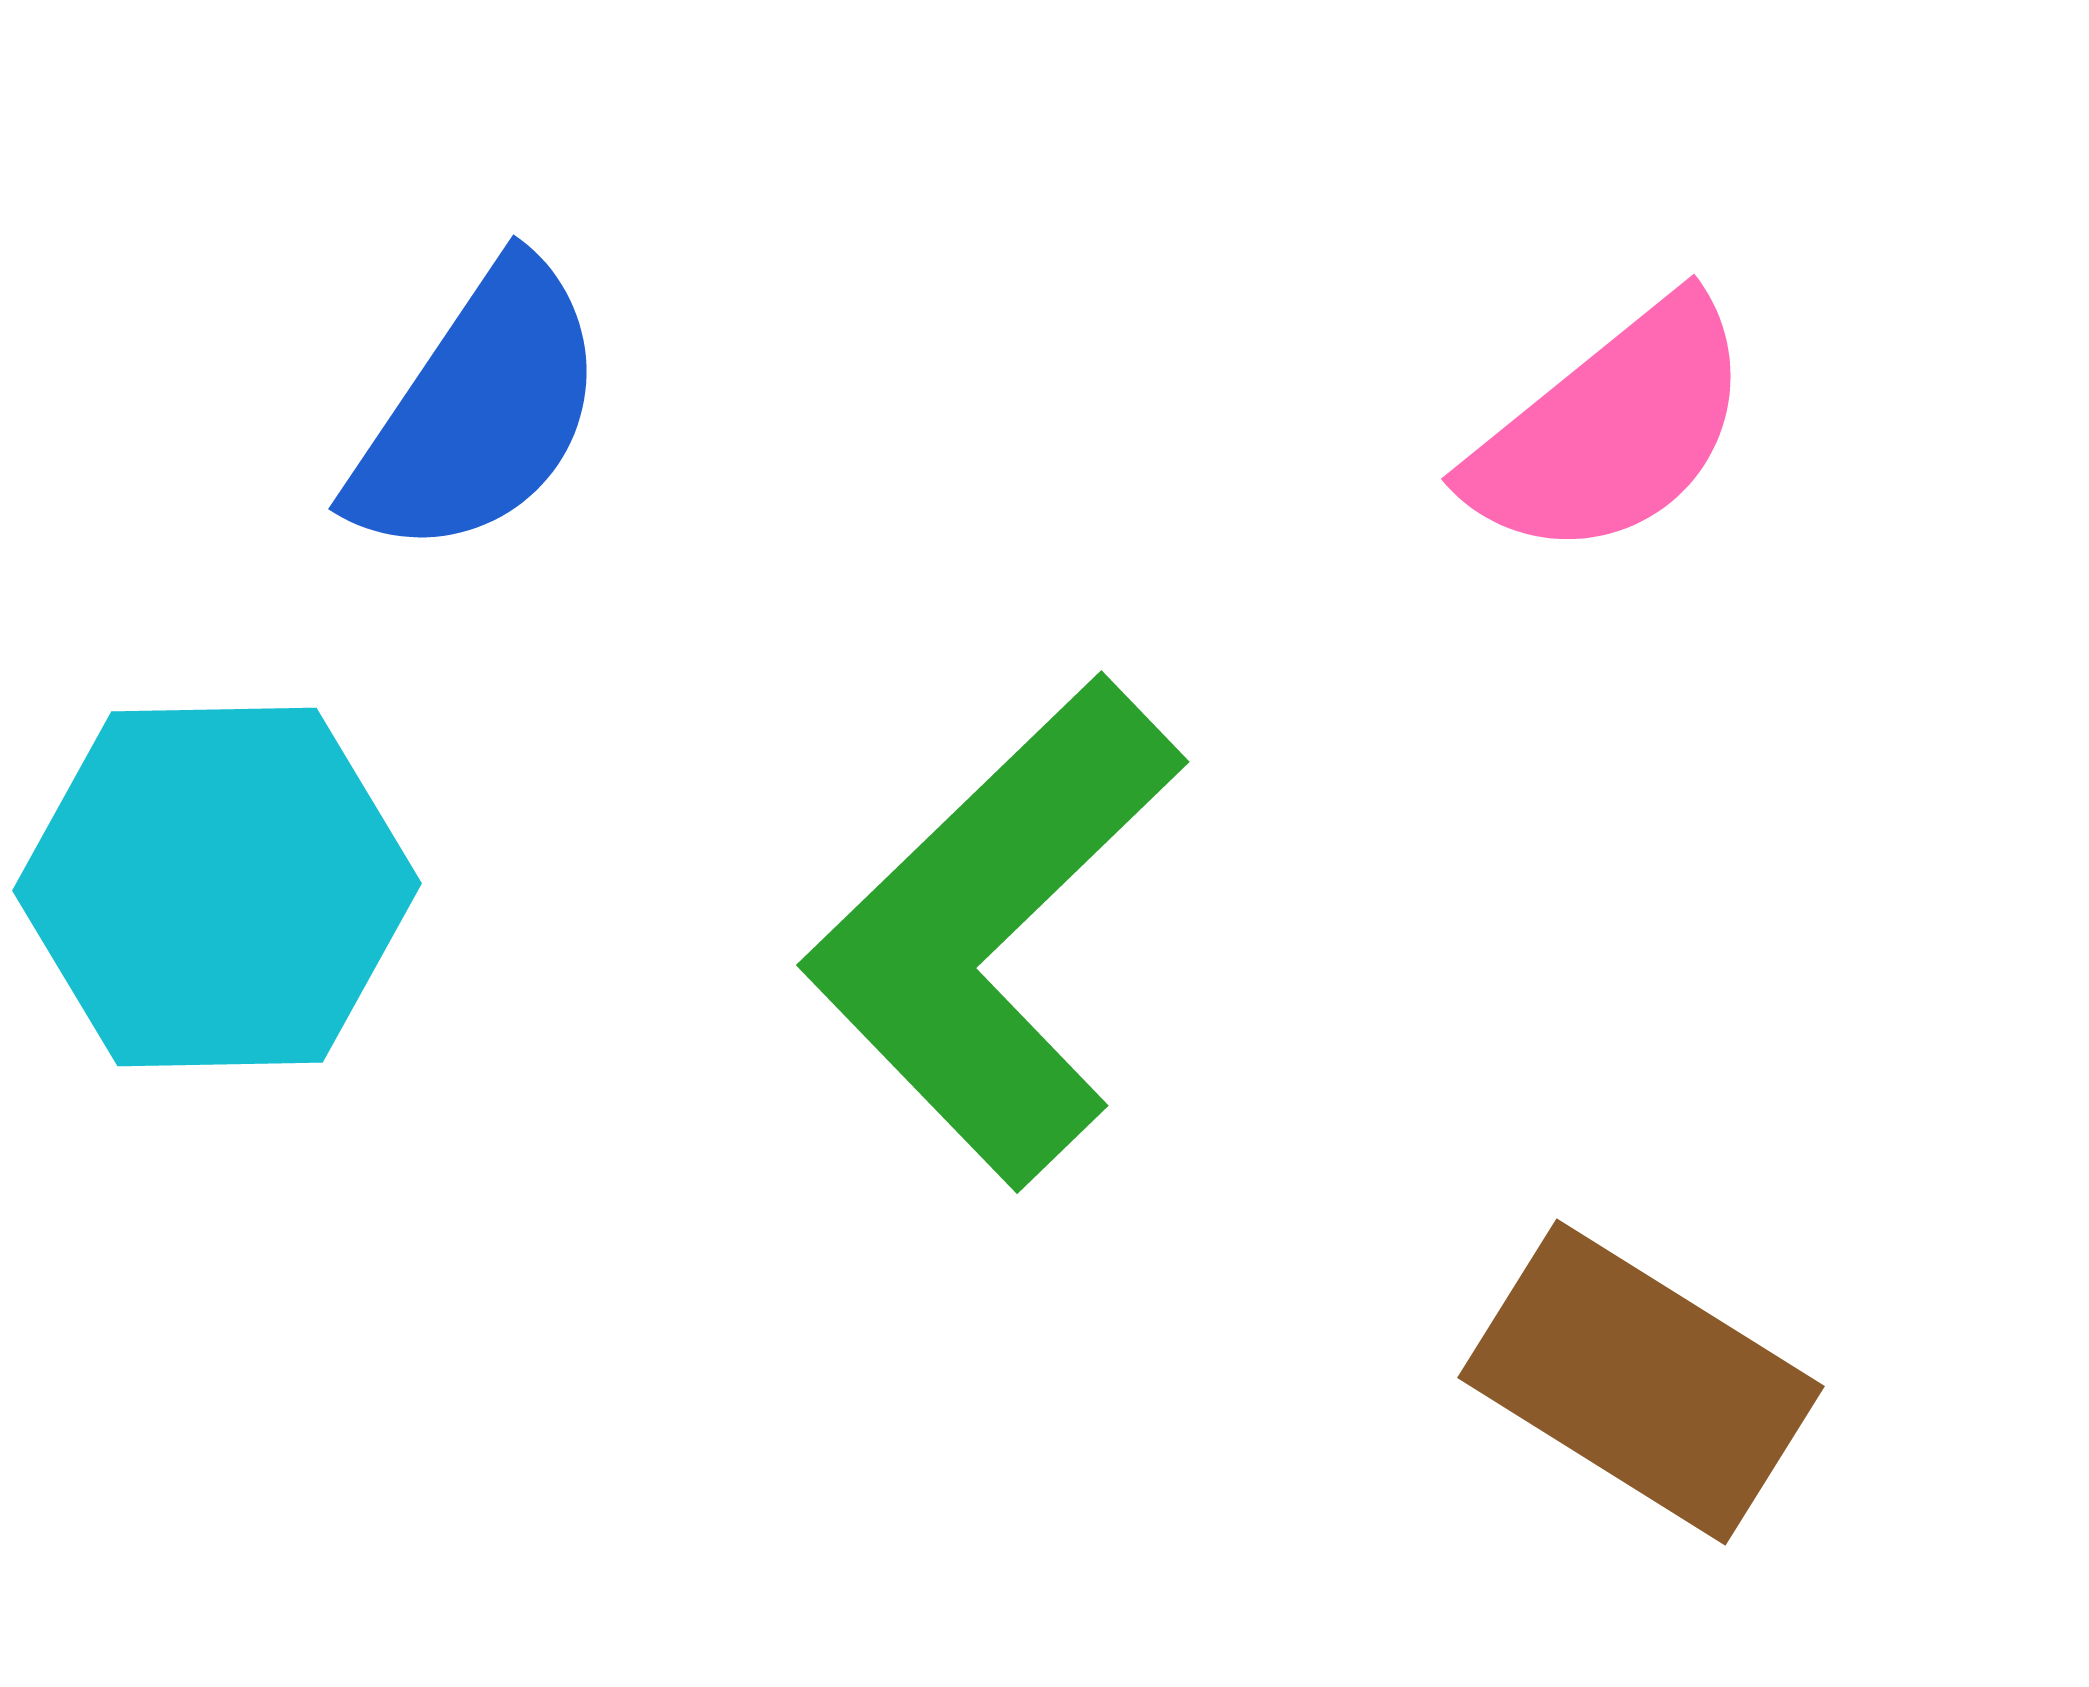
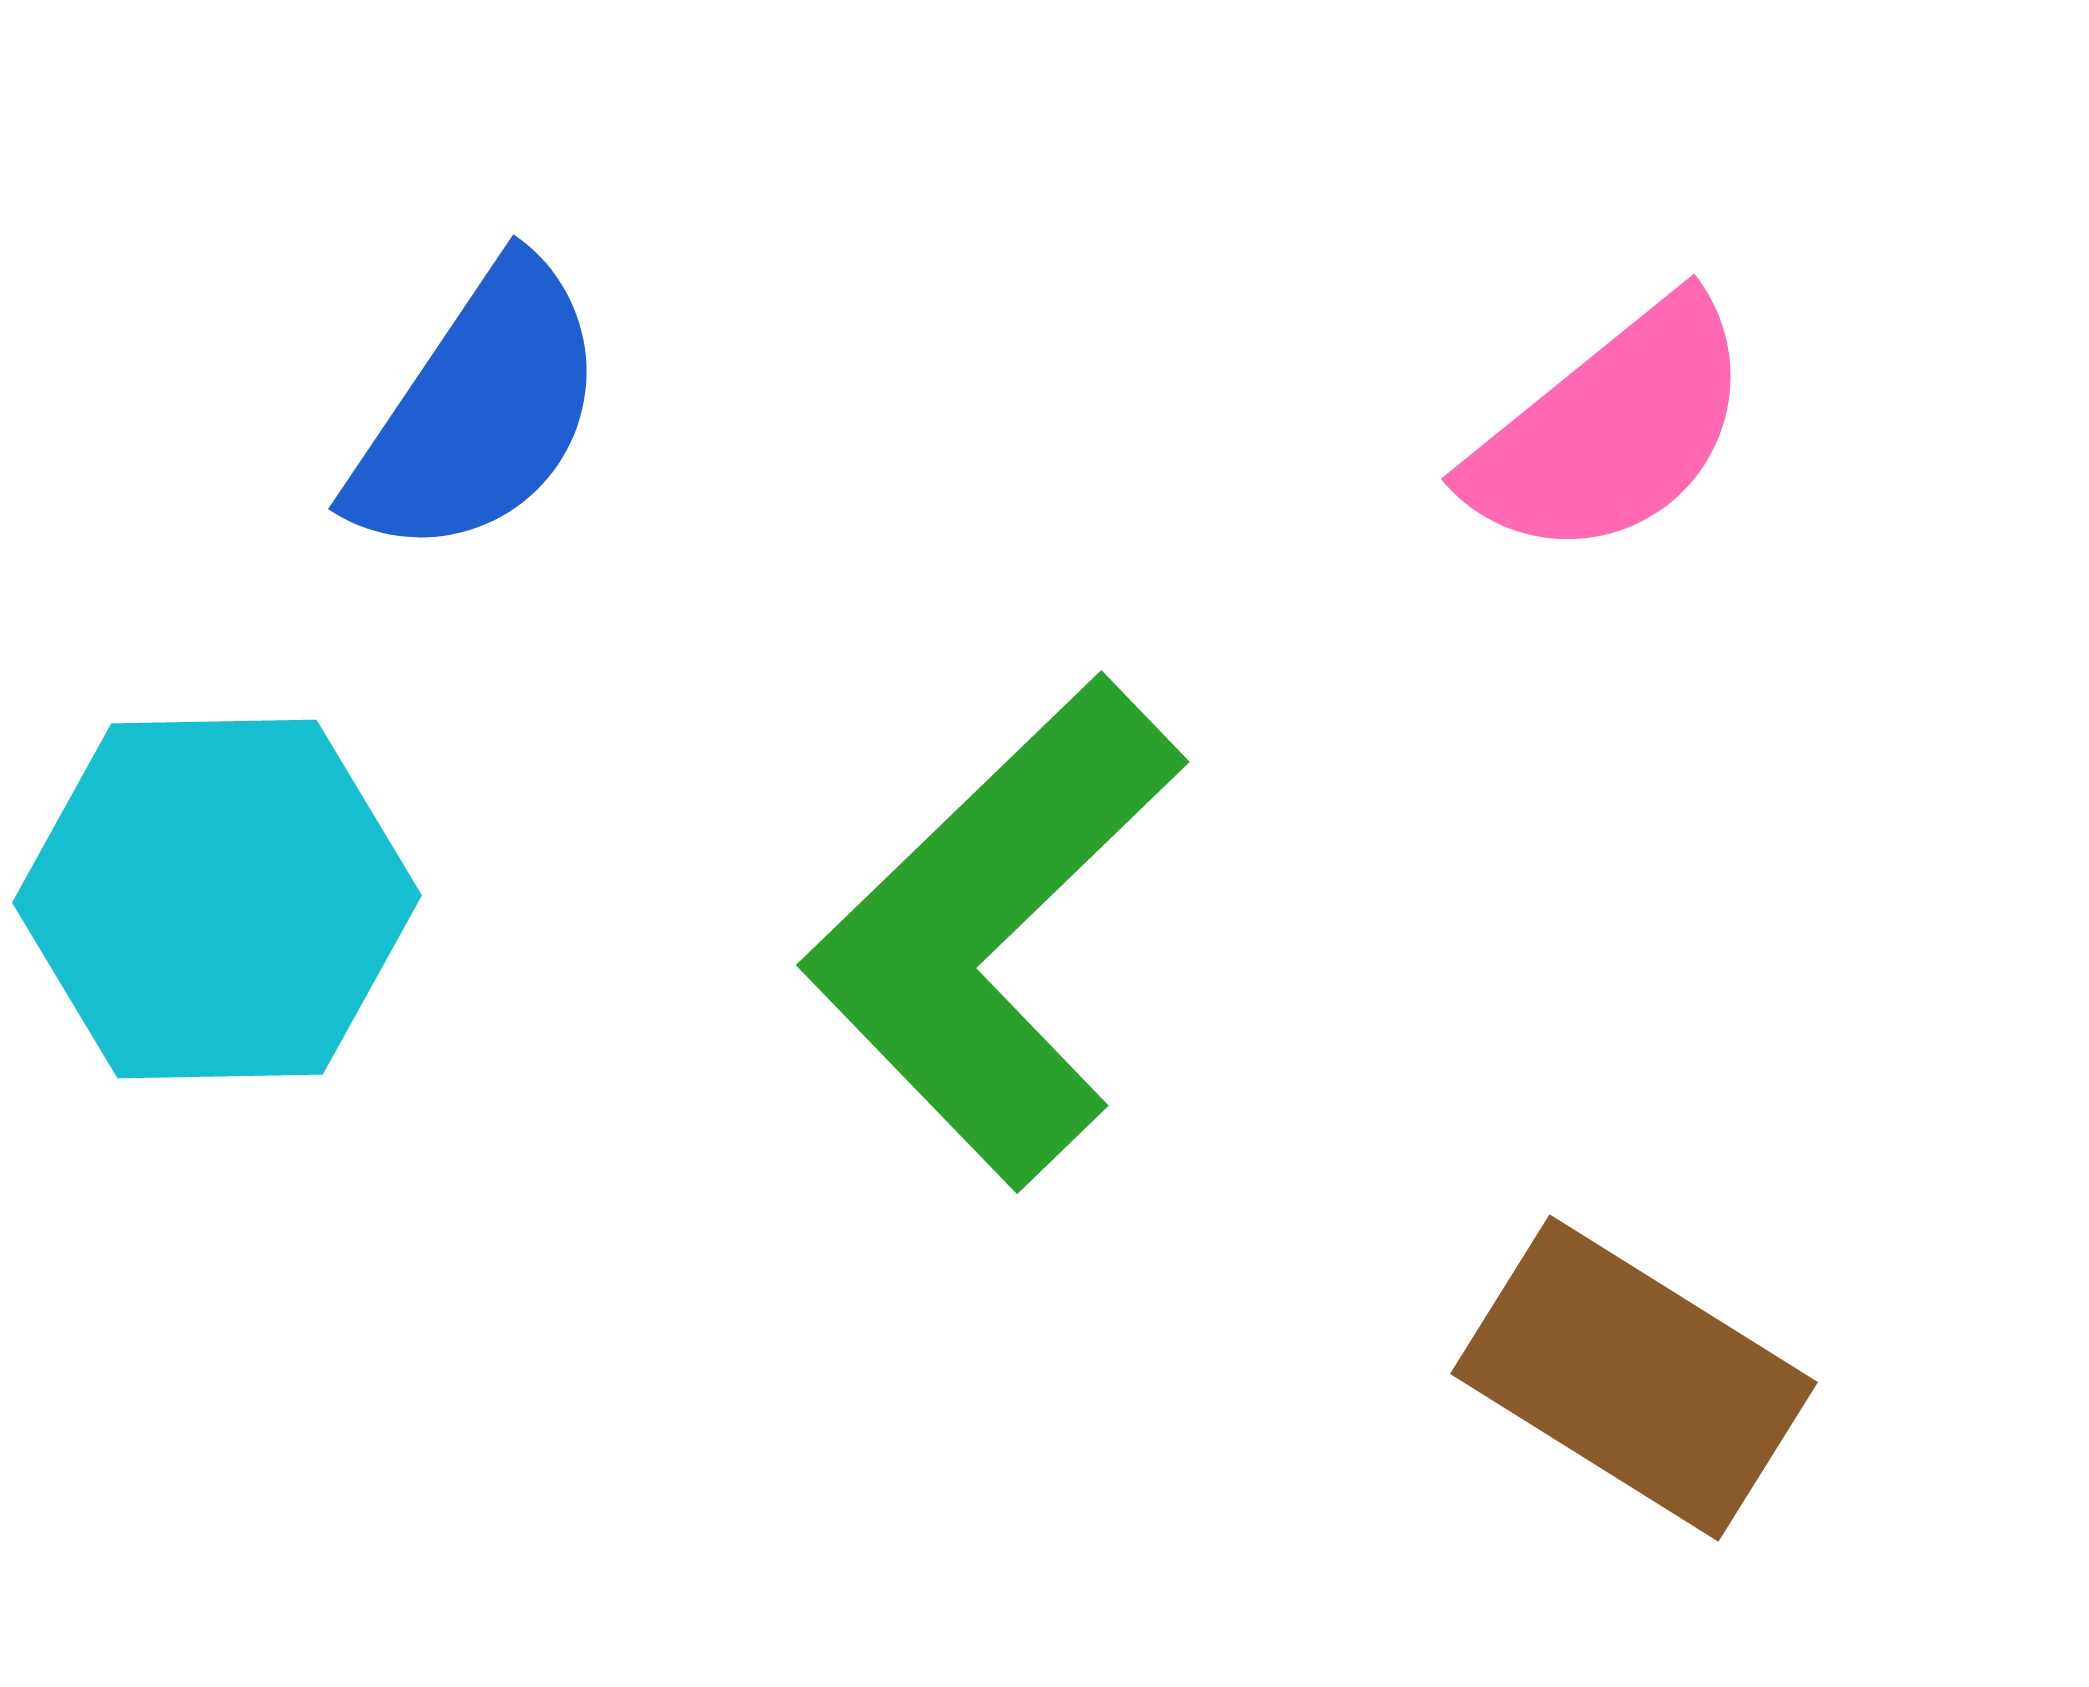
cyan hexagon: moved 12 px down
brown rectangle: moved 7 px left, 4 px up
